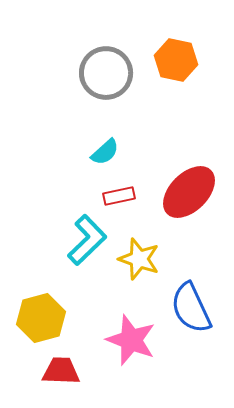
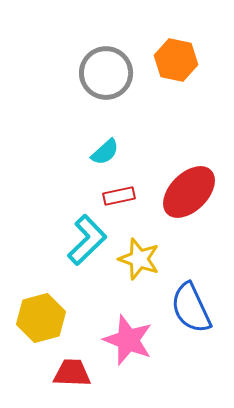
pink star: moved 3 px left
red trapezoid: moved 11 px right, 2 px down
